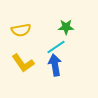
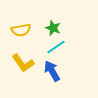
green star: moved 13 px left, 1 px down; rotated 21 degrees clockwise
blue arrow: moved 3 px left, 6 px down; rotated 20 degrees counterclockwise
